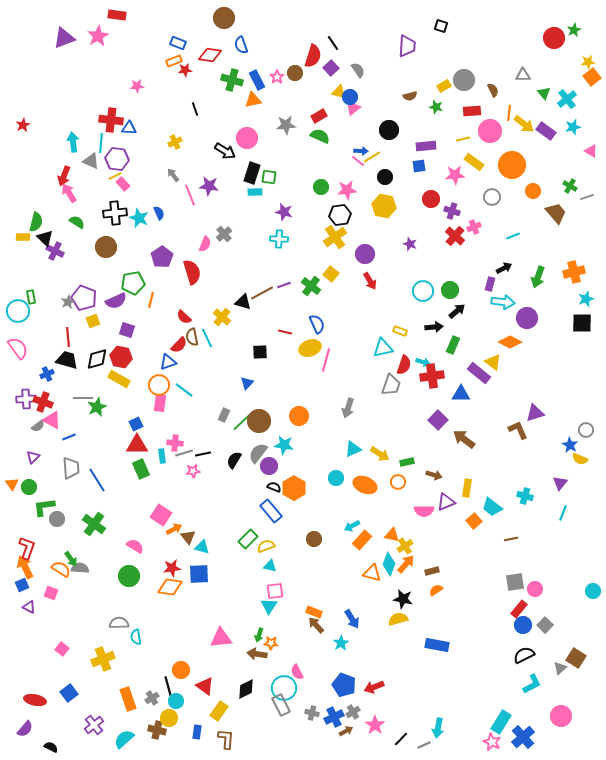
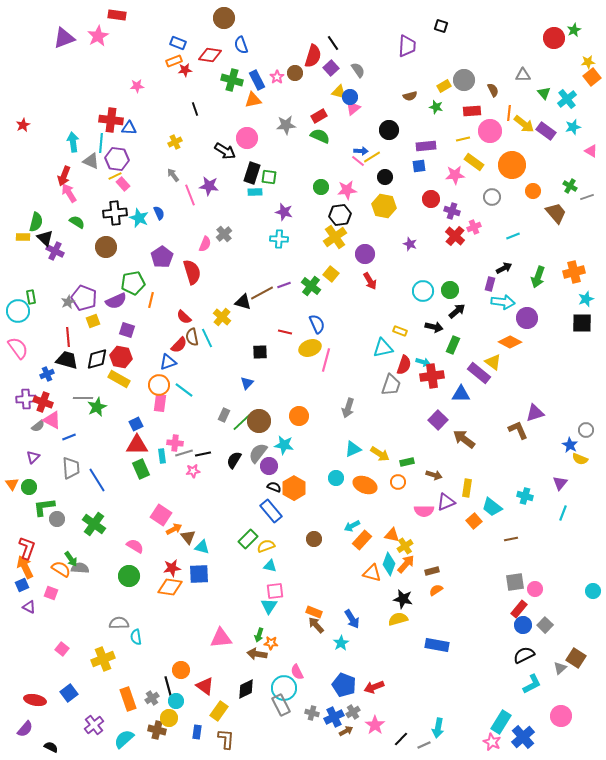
black arrow at (434, 327): rotated 18 degrees clockwise
